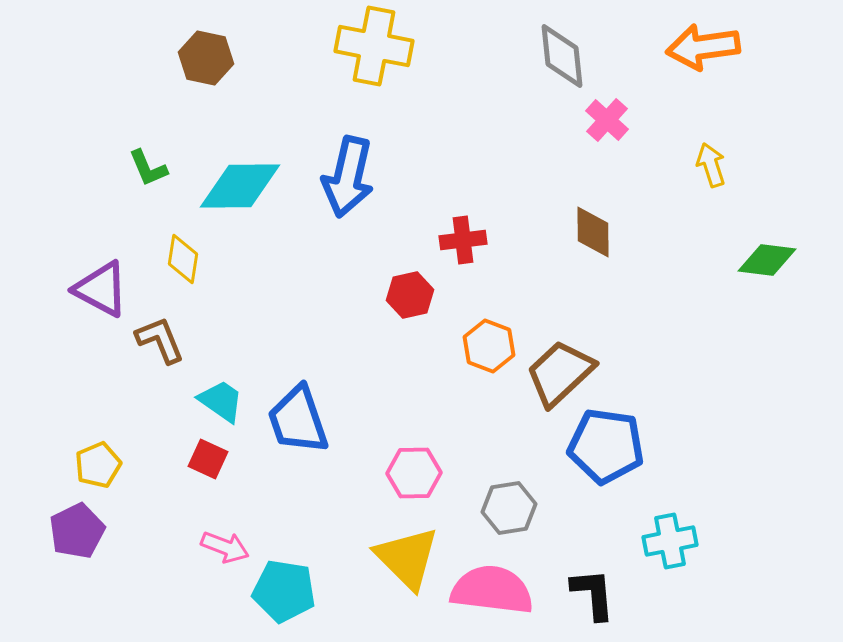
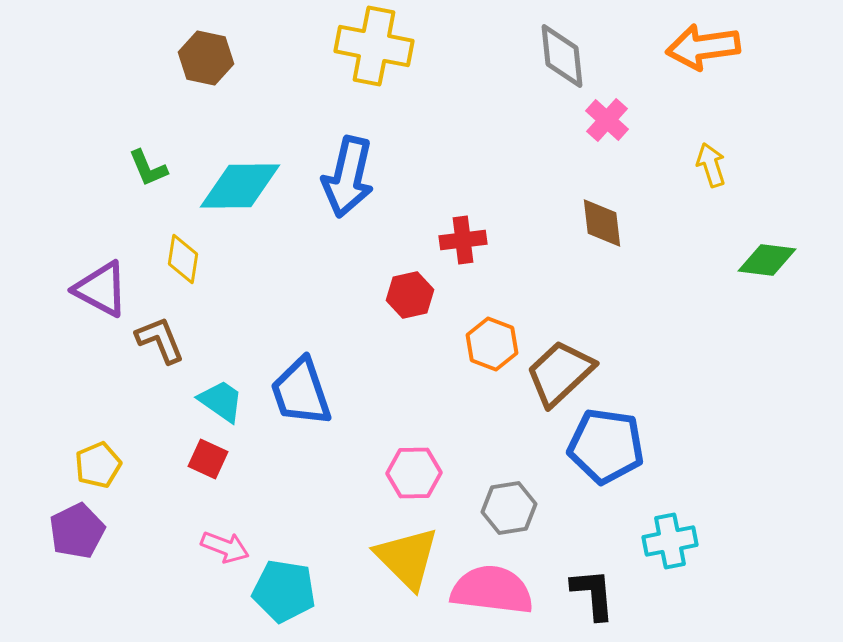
brown diamond: moved 9 px right, 9 px up; rotated 6 degrees counterclockwise
orange hexagon: moved 3 px right, 2 px up
blue trapezoid: moved 3 px right, 28 px up
